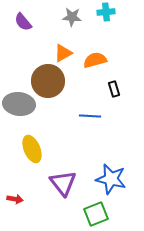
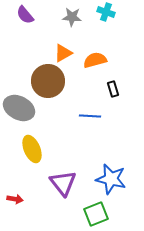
cyan cross: rotated 24 degrees clockwise
purple semicircle: moved 2 px right, 7 px up
black rectangle: moved 1 px left
gray ellipse: moved 4 px down; rotated 20 degrees clockwise
